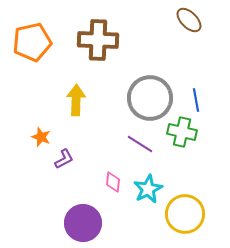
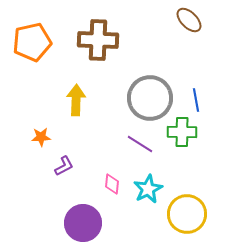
green cross: rotated 12 degrees counterclockwise
orange star: rotated 24 degrees counterclockwise
purple L-shape: moved 7 px down
pink diamond: moved 1 px left, 2 px down
yellow circle: moved 2 px right
